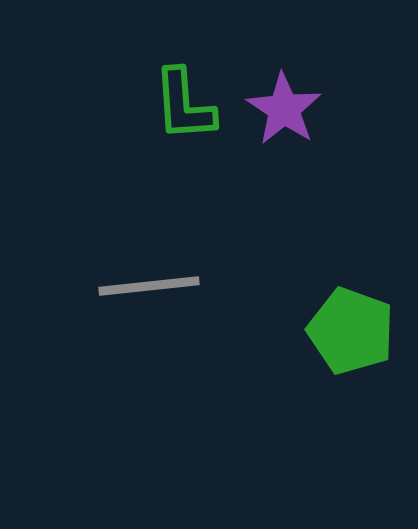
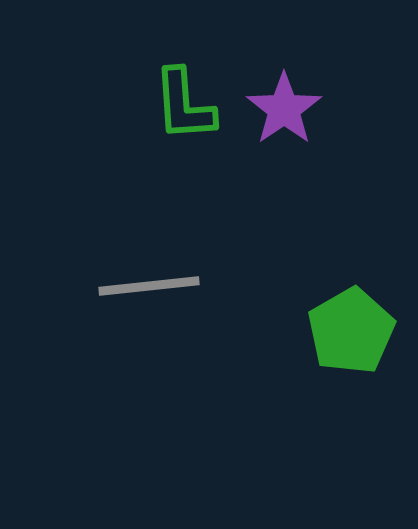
purple star: rotated 4 degrees clockwise
green pentagon: rotated 22 degrees clockwise
